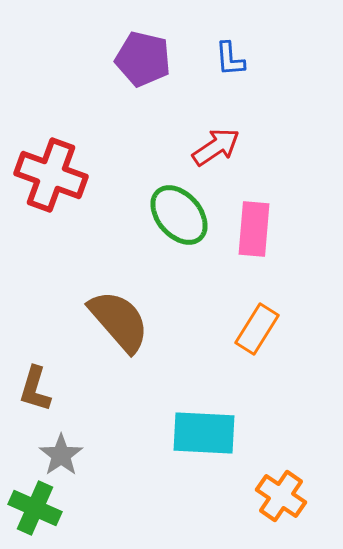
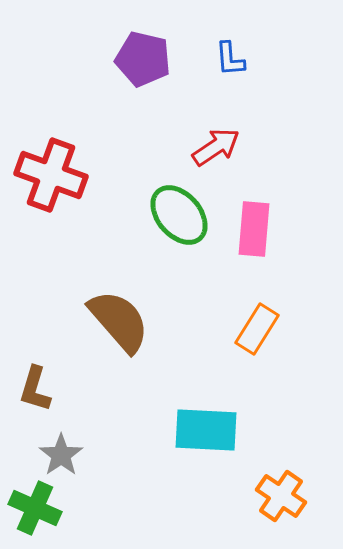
cyan rectangle: moved 2 px right, 3 px up
